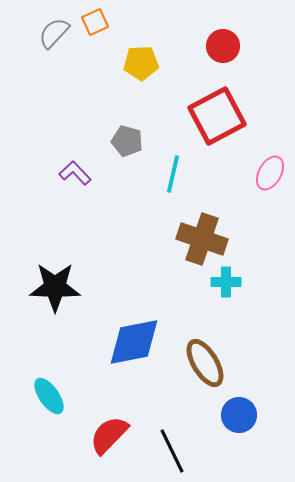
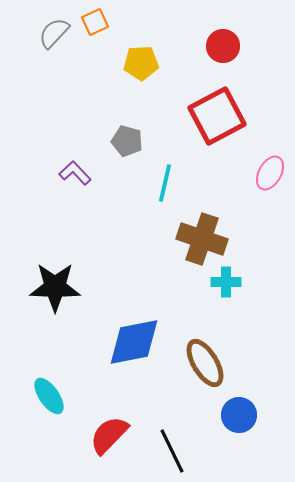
cyan line: moved 8 px left, 9 px down
